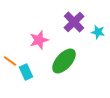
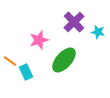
green ellipse: moved 1 px up
